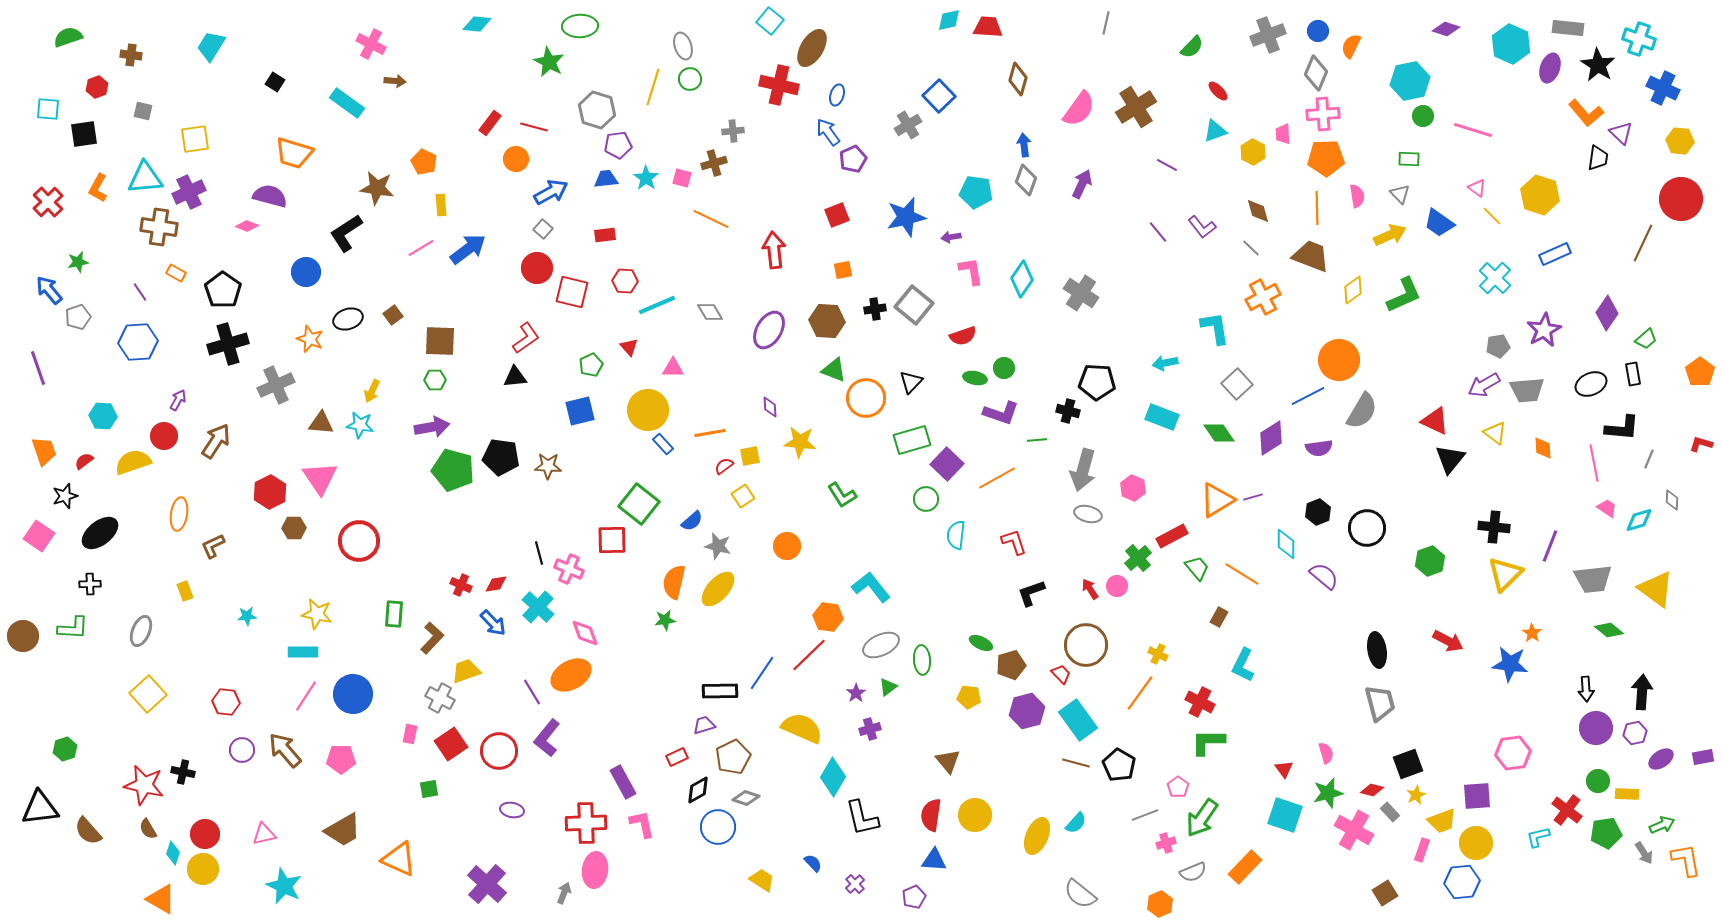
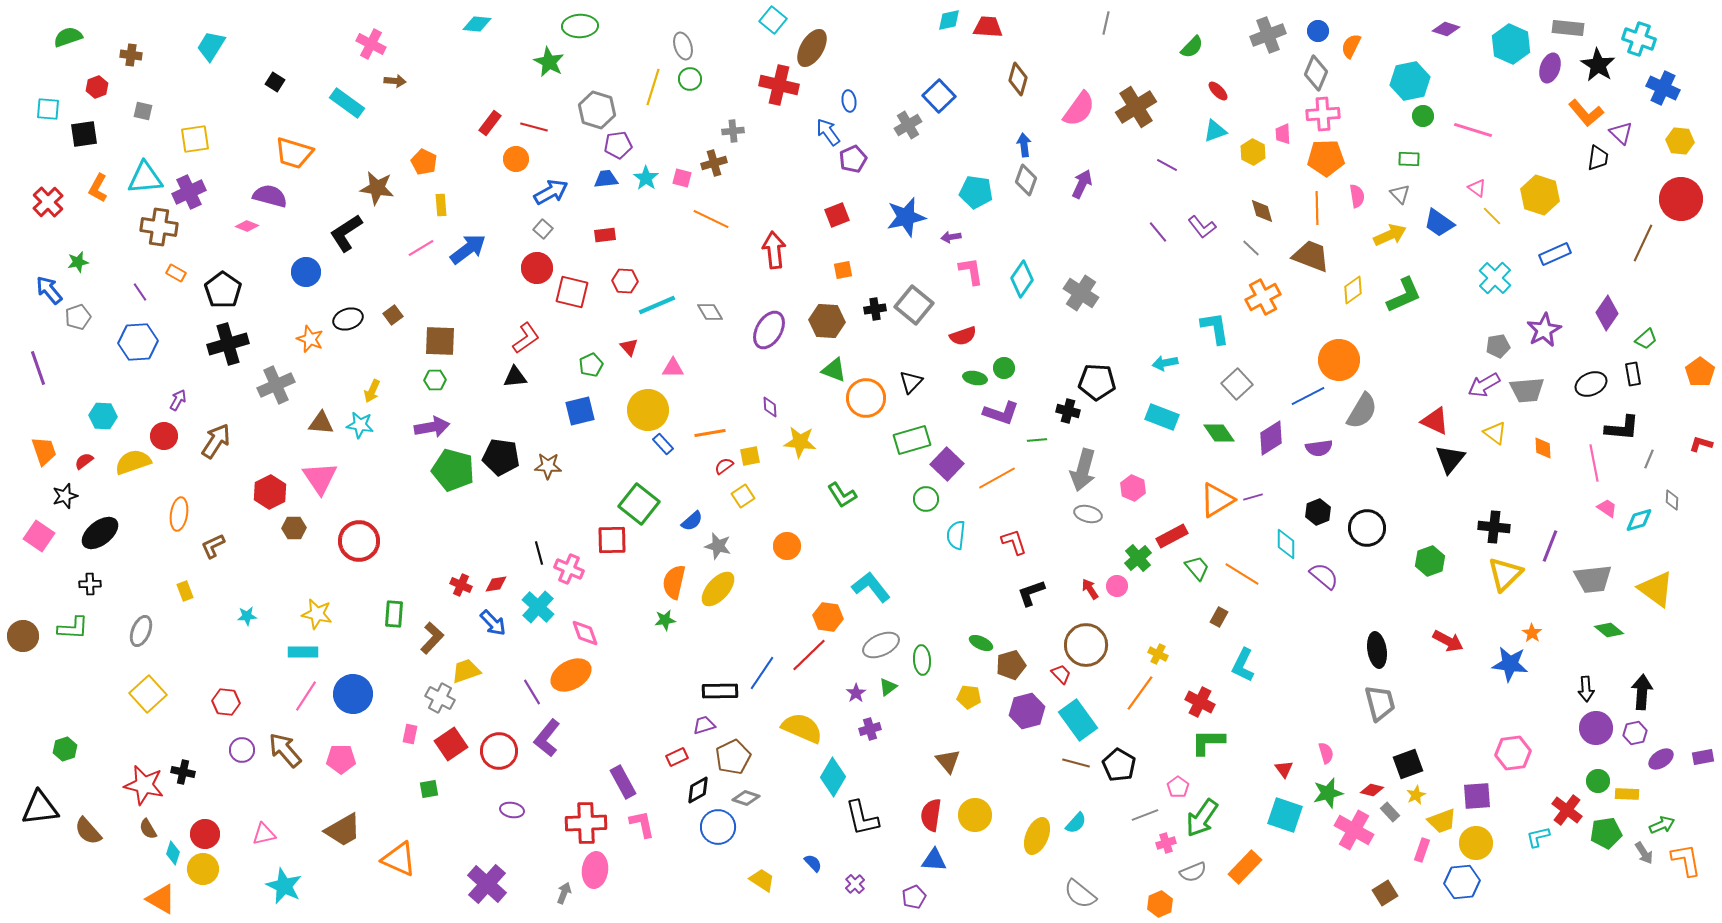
cyan square at (770, 21): moved 3 px right, 1 px up
blue ellipse at (837, 95): moved 12 px right, 6 px down; rotated 25 degrees counterclockwise
brown diamond at (1258, 211): moved 4 px right
